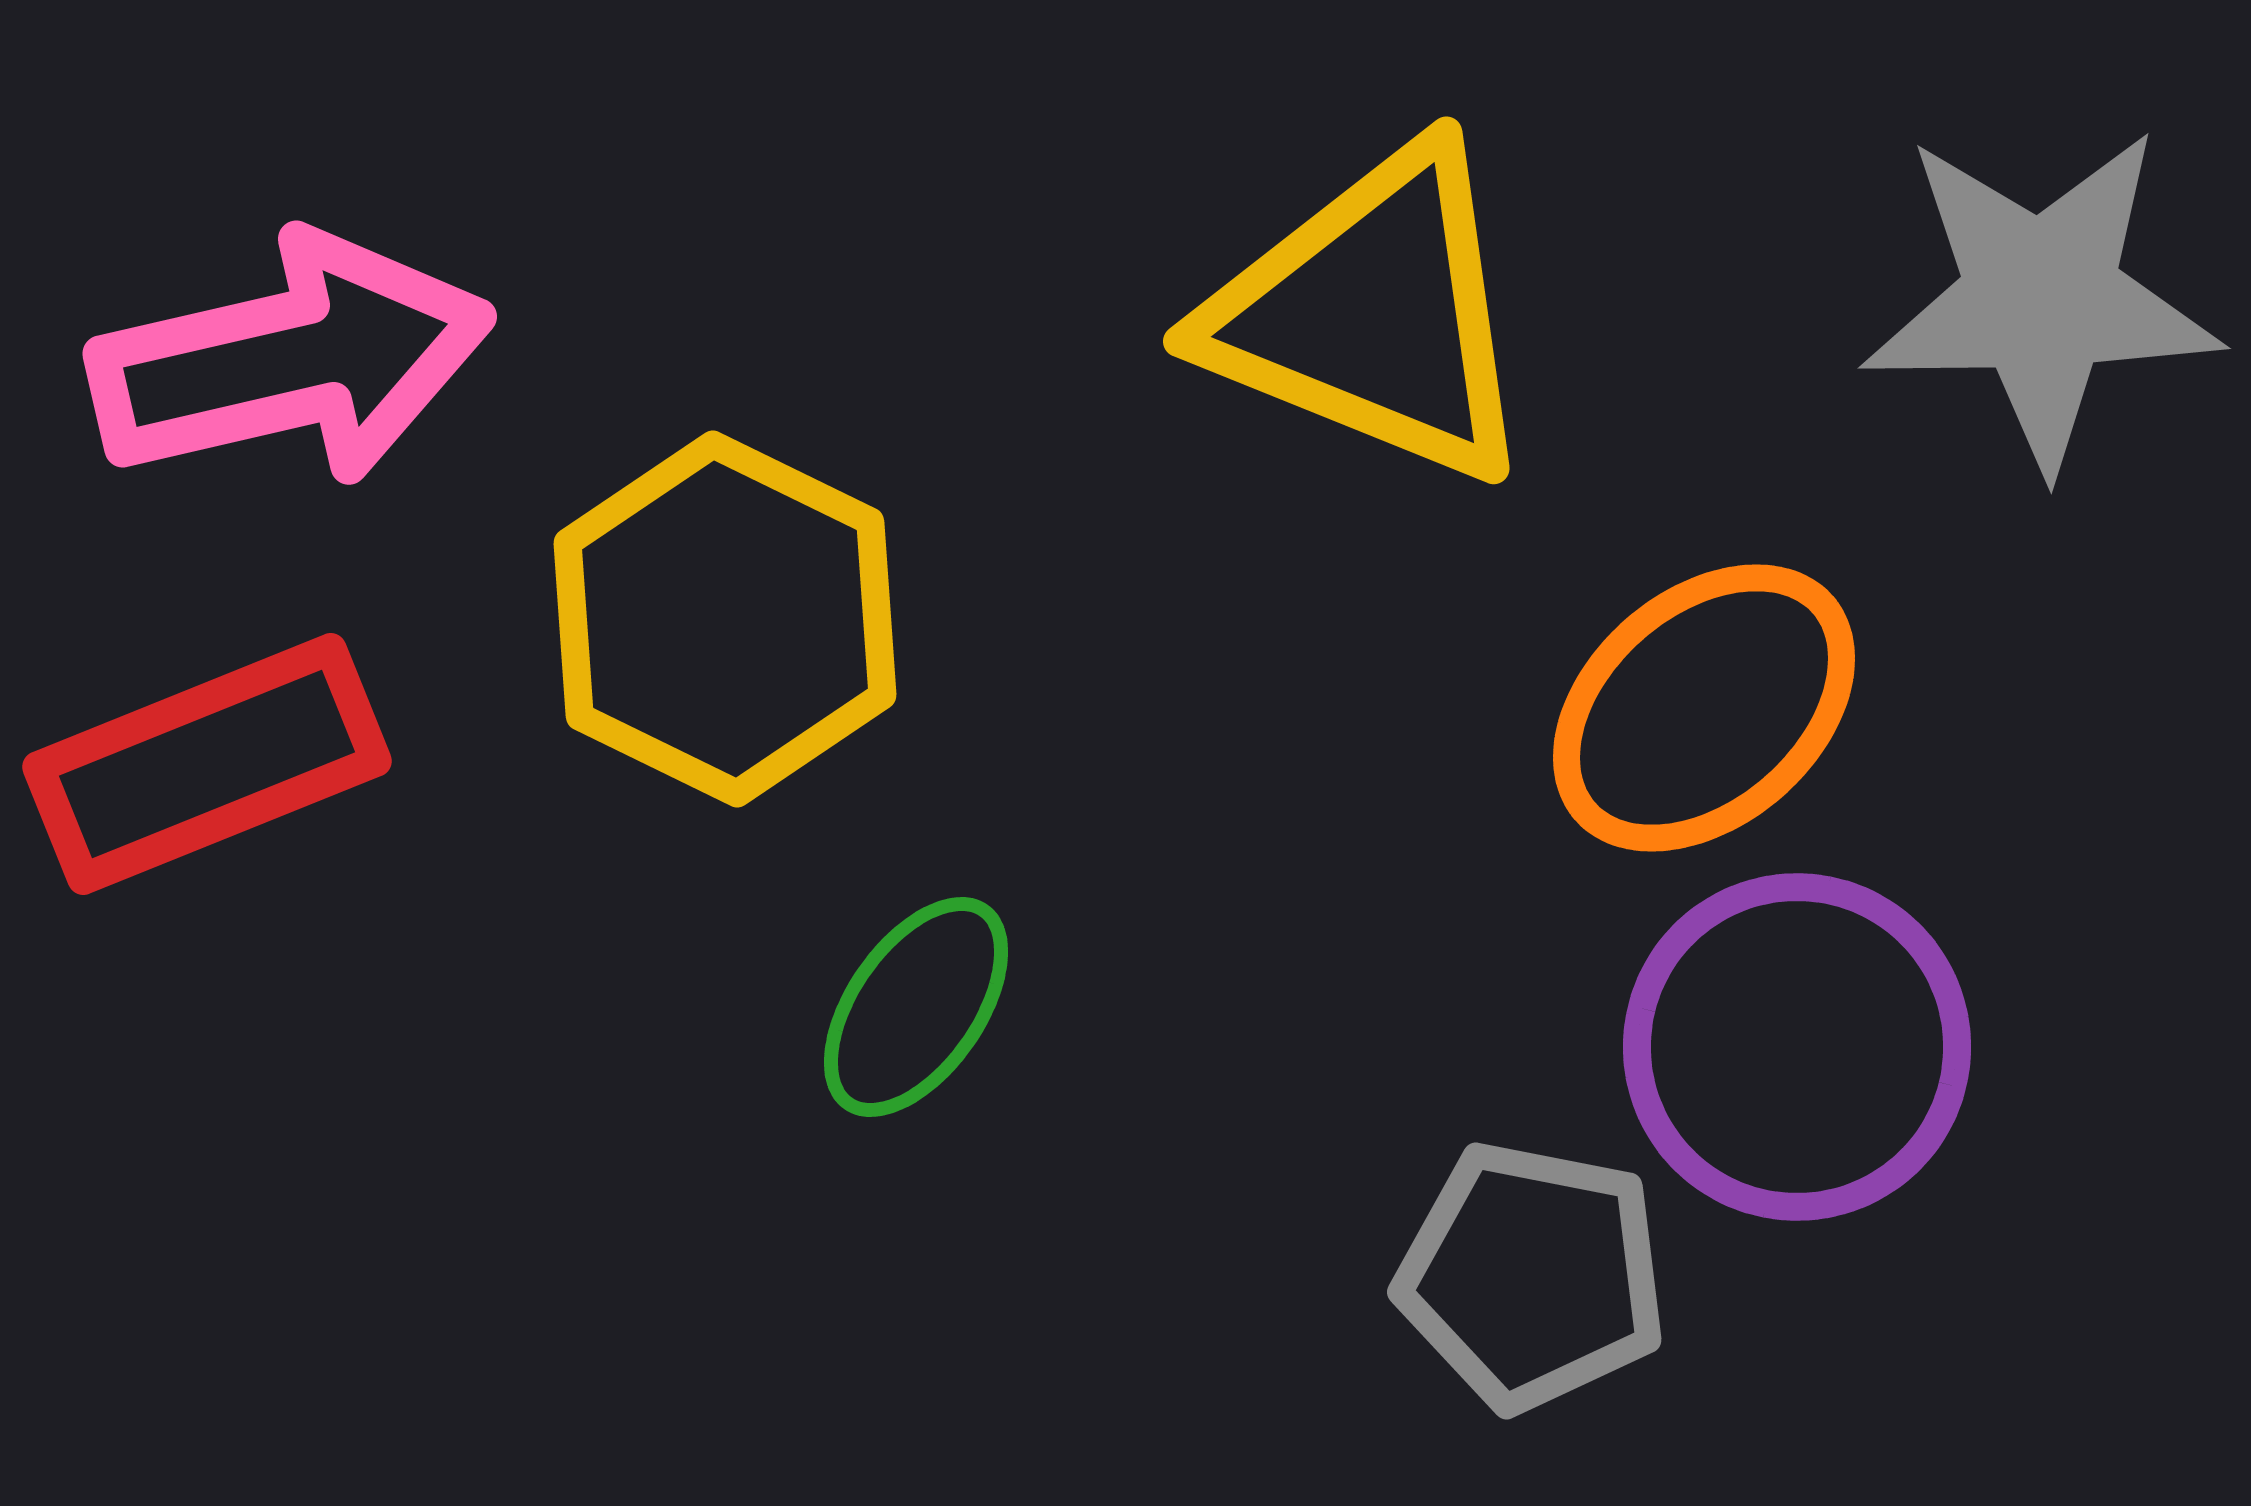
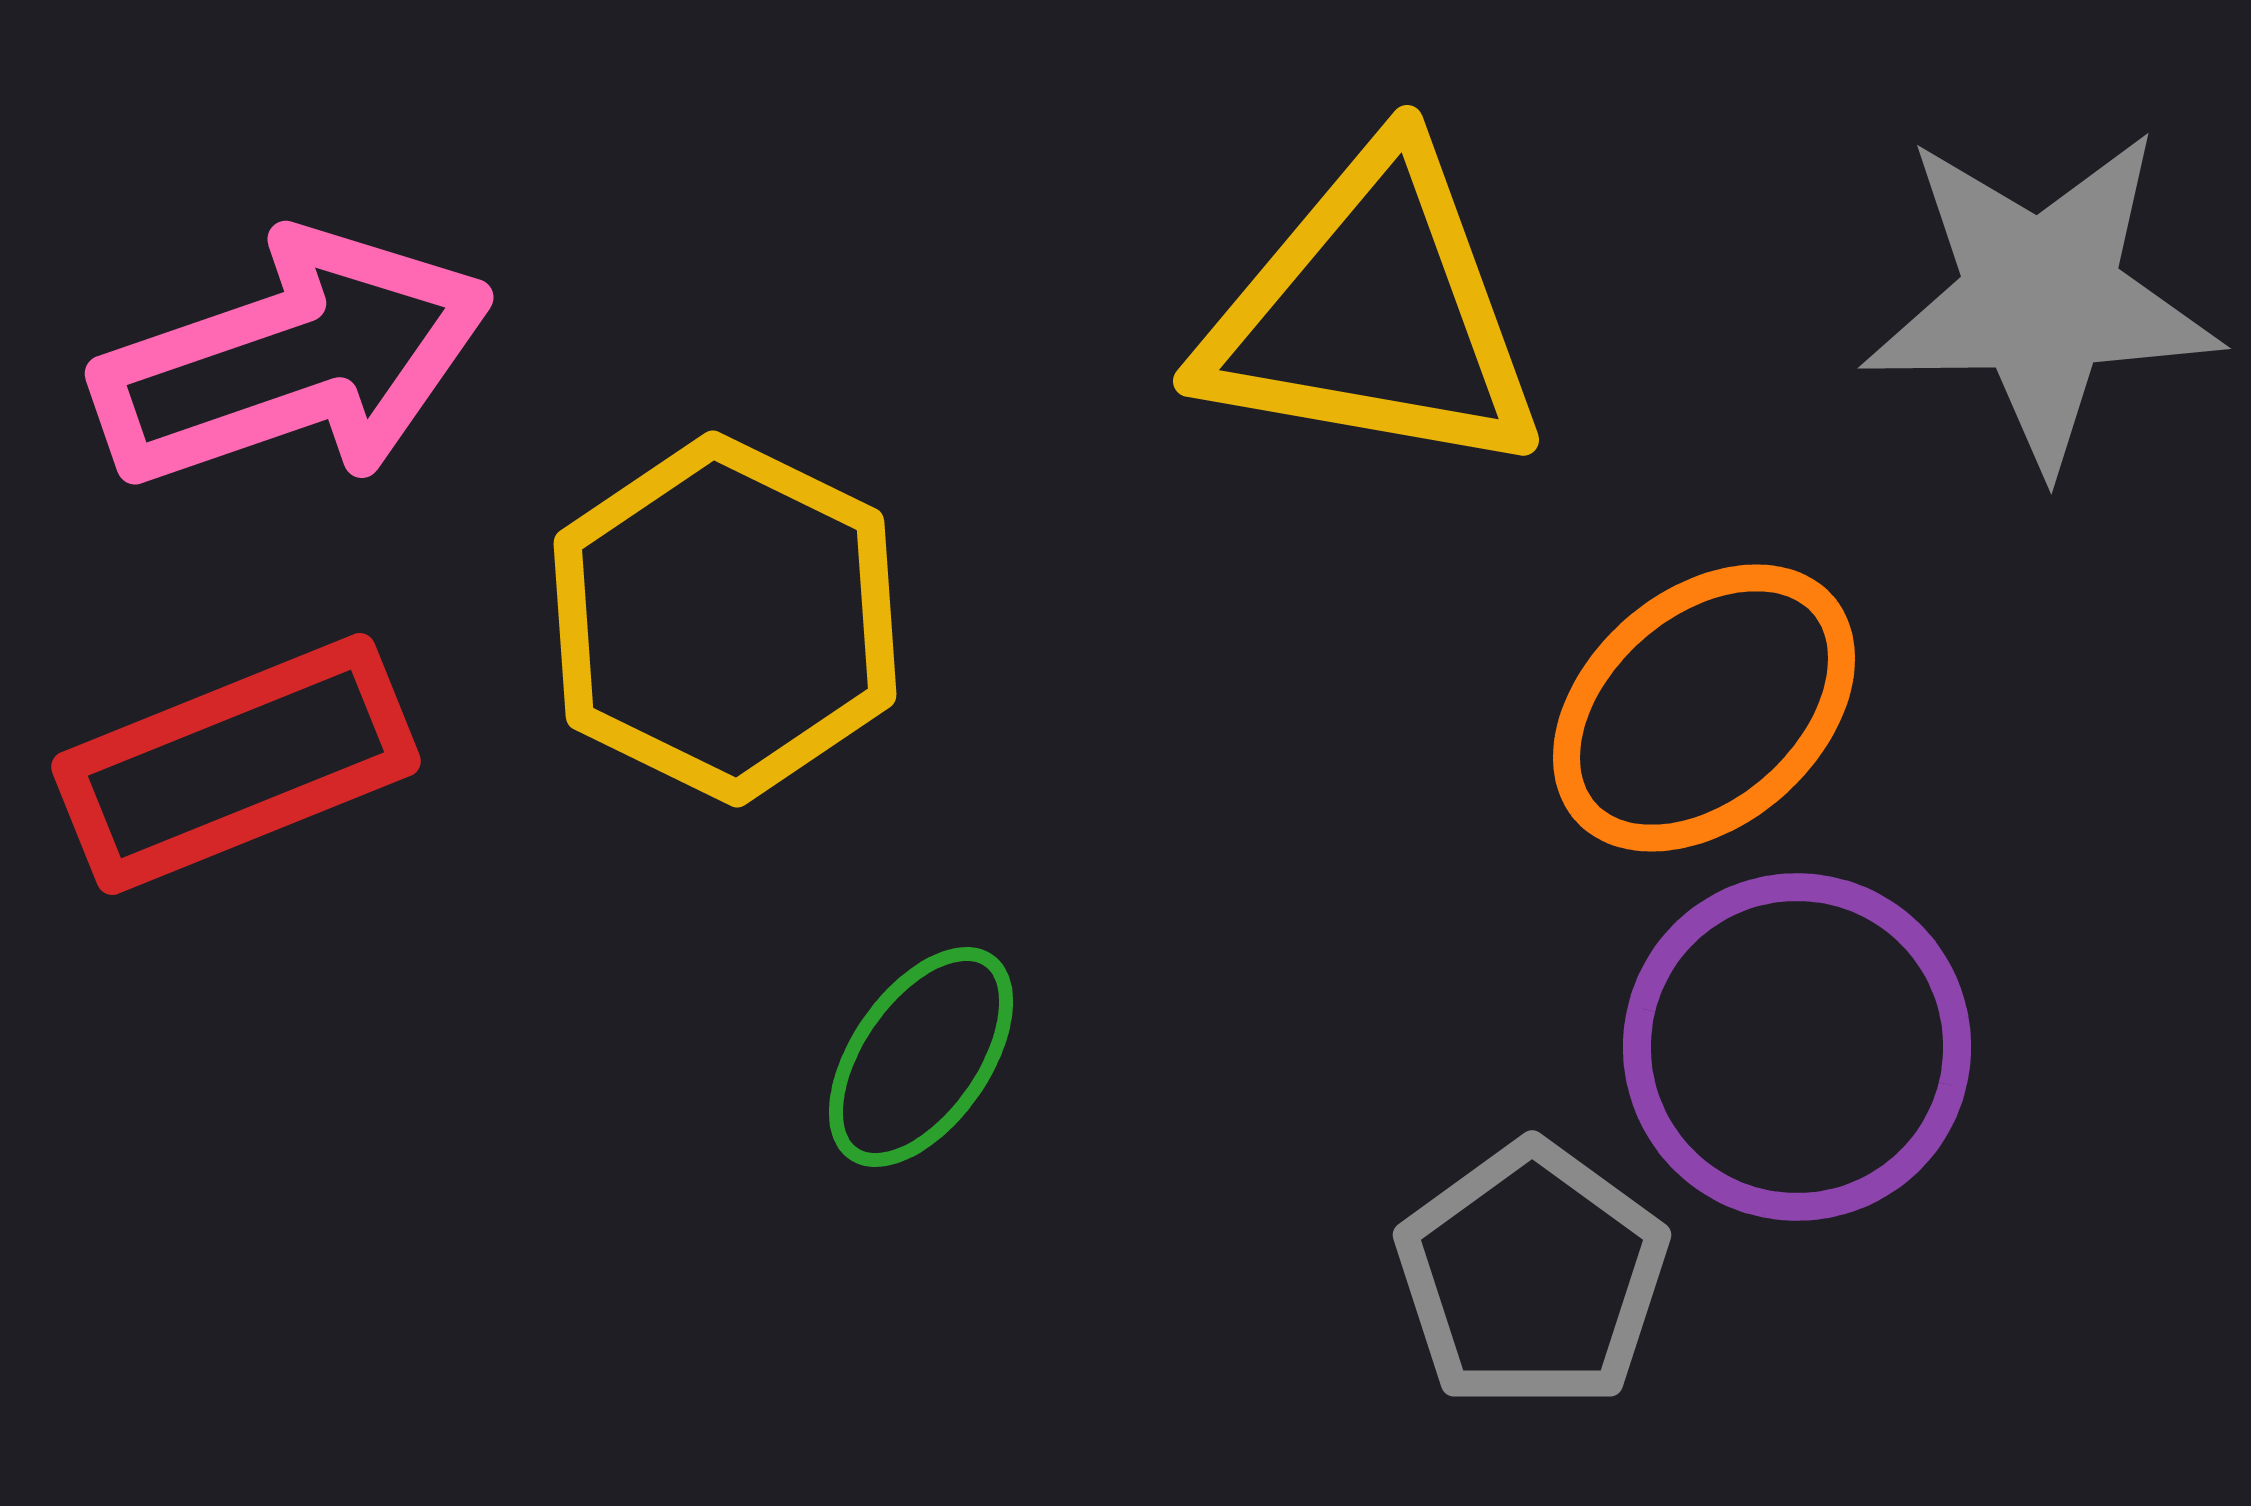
yellow triangle: rotated 12 degrees counterclockwise
pink arrow: moved 2 px right; rotated 6 degrees counterclockwise
red rectangle: moved 29 px right
green ellipse: moved 5 px right, 50 px down
gray pentagon: rotated 25 degrees clockwise
